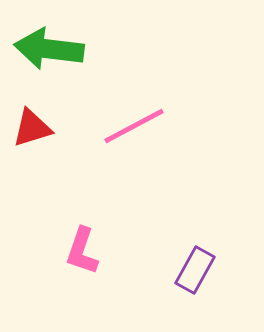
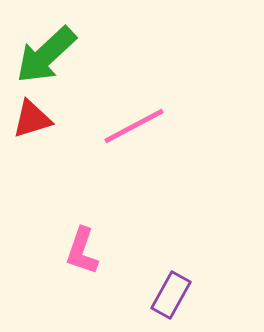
green arrow: moved 3 px left, 6 px down; rotated 50 degrees counterclockwise
red triangle: moved 9 px up
purple rectangle: moved 24 px left, 25 px down
